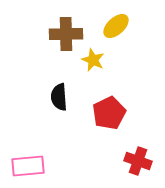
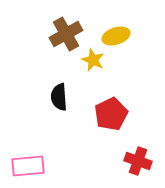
yellow ellipse: moved 10 px down; rotated 24 degrees clockwise
brown cross: rotated 28 degrees counterclockwise
red pentagon: moved 2 px right, 1 px down
